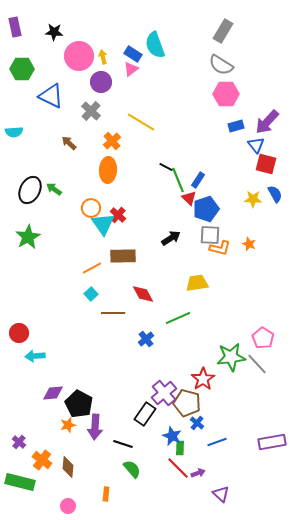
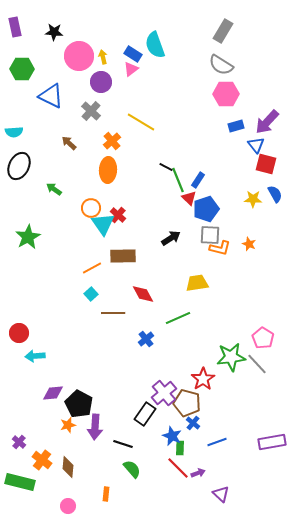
black ellipse at (30, 190): moved 11 px left, 24 px up
blue cross at (197, 423): moved 4 px left
